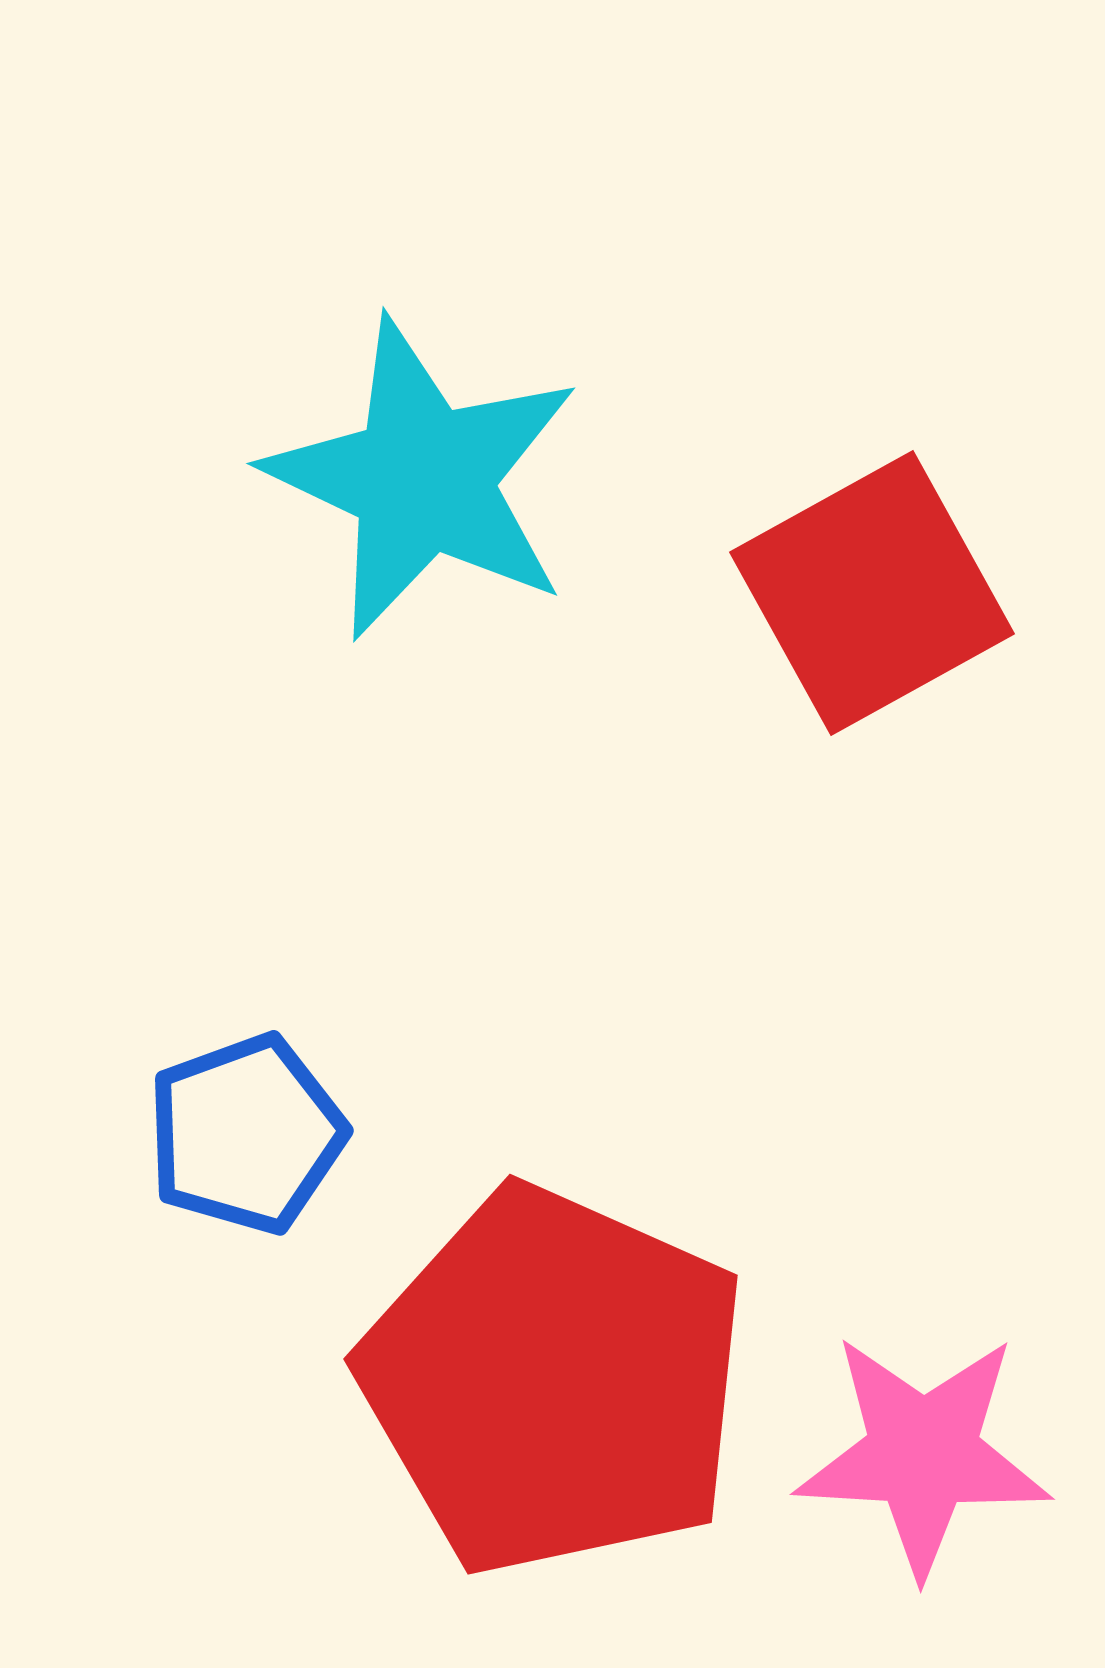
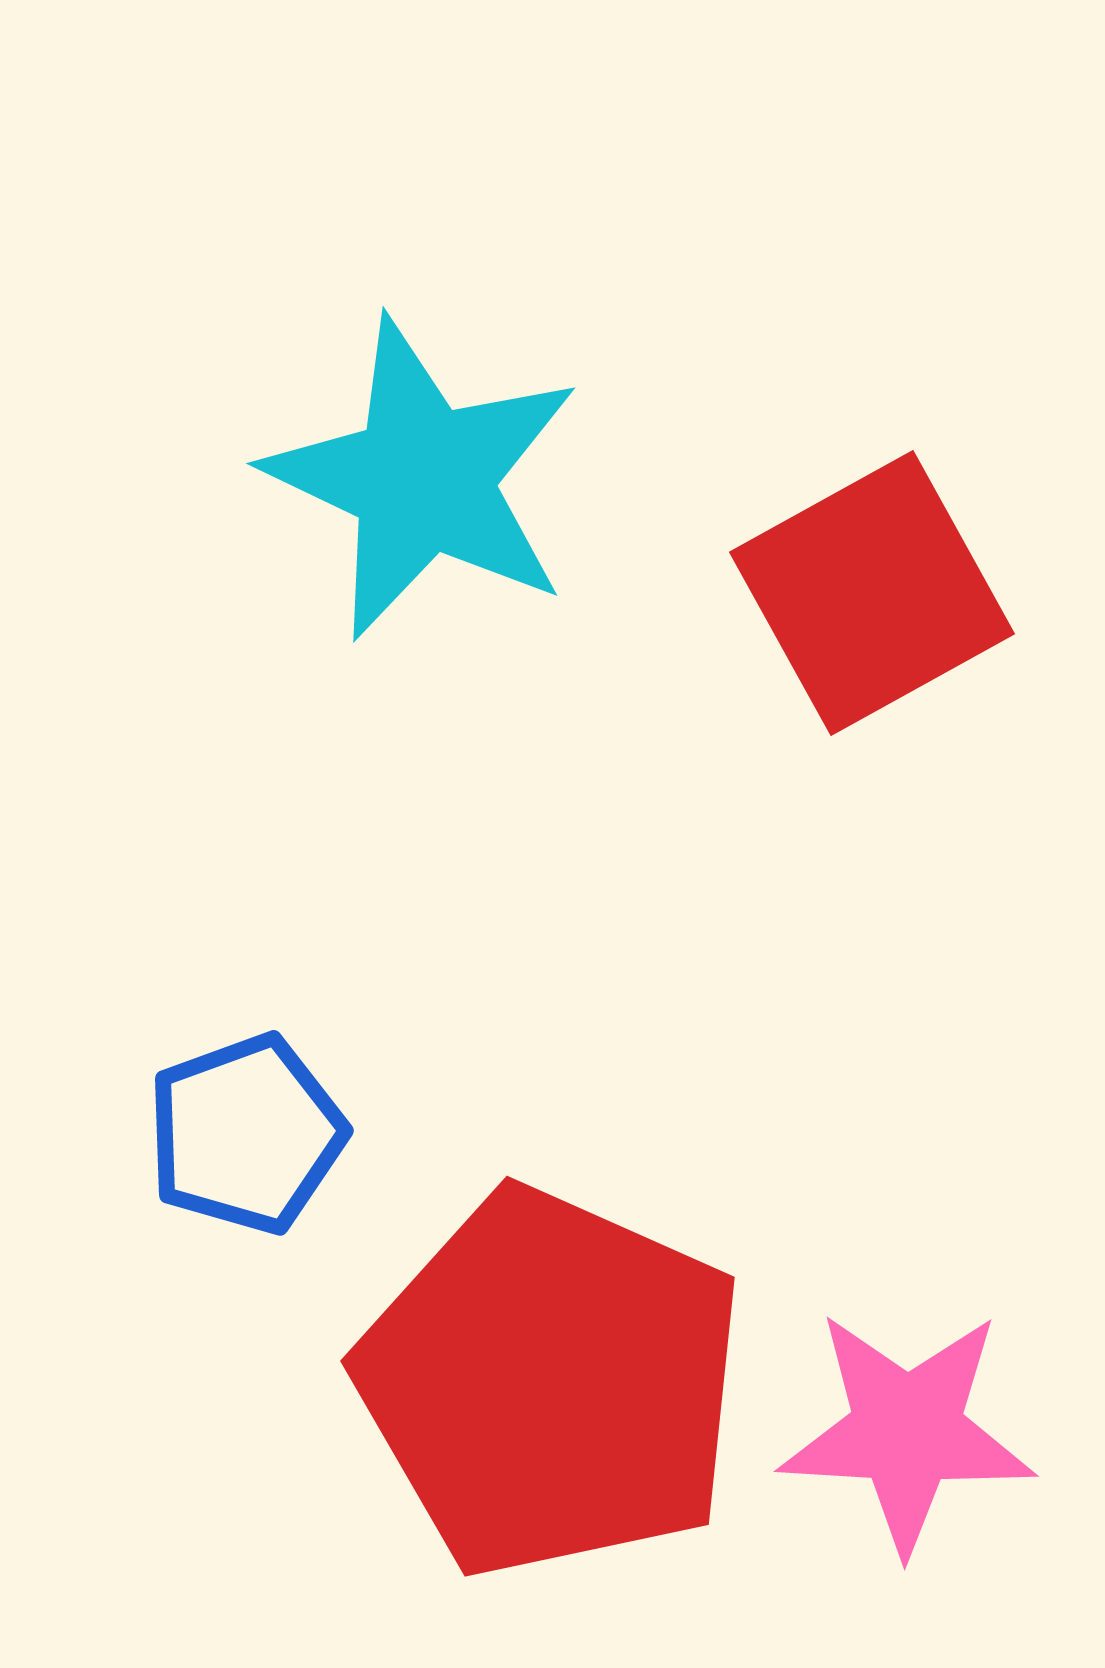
red pentagon: moved 3 px left, 2 px down
pink star: moved 16 px left, 23 px up
